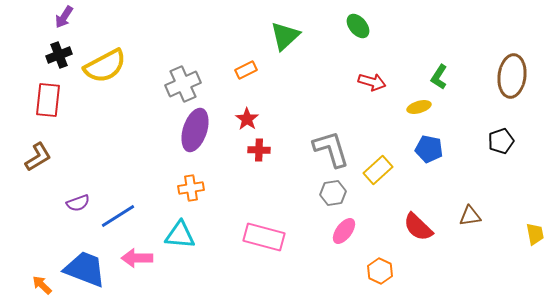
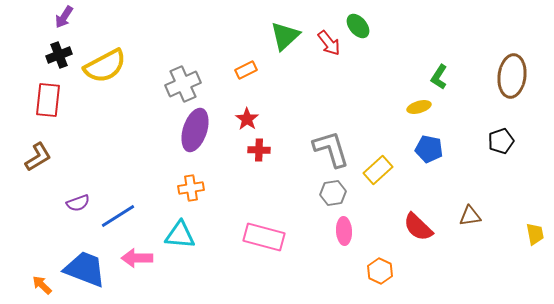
red arrow: moved 43 px left, 39 px up; rotated 36 degrees clockwise
pink ellipse: rotated 40 degrees counterclockwise
